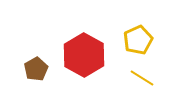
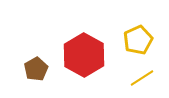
yellow line: rotated 65 degrees counterclockwise
